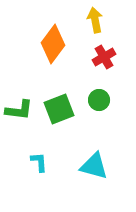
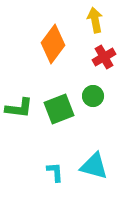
green circle: moved 6 px left, 4 px up
green L-shape: moved 2 px up
cyan L-shape: moved 16 px right, 10 px down
